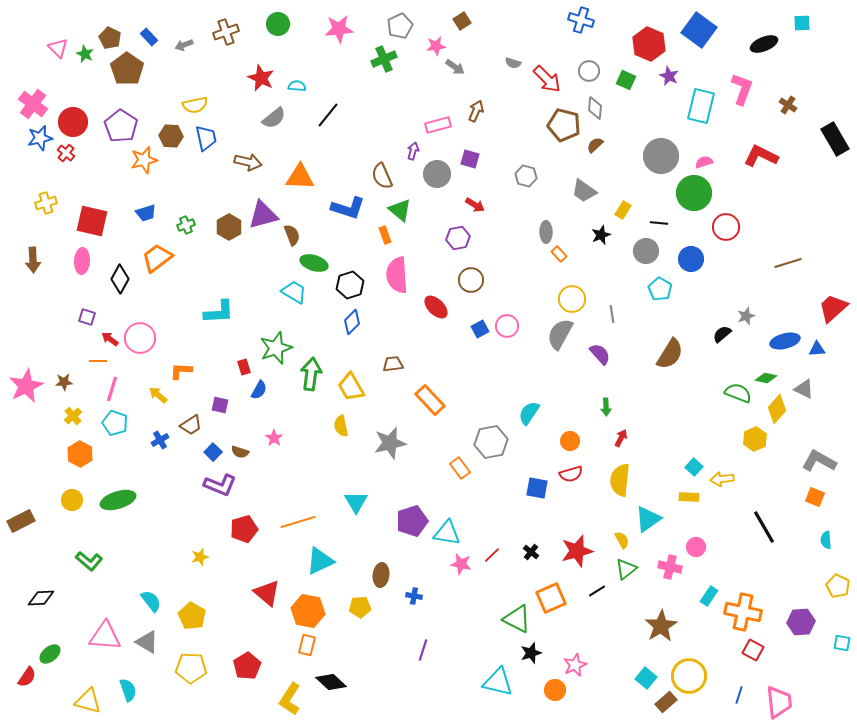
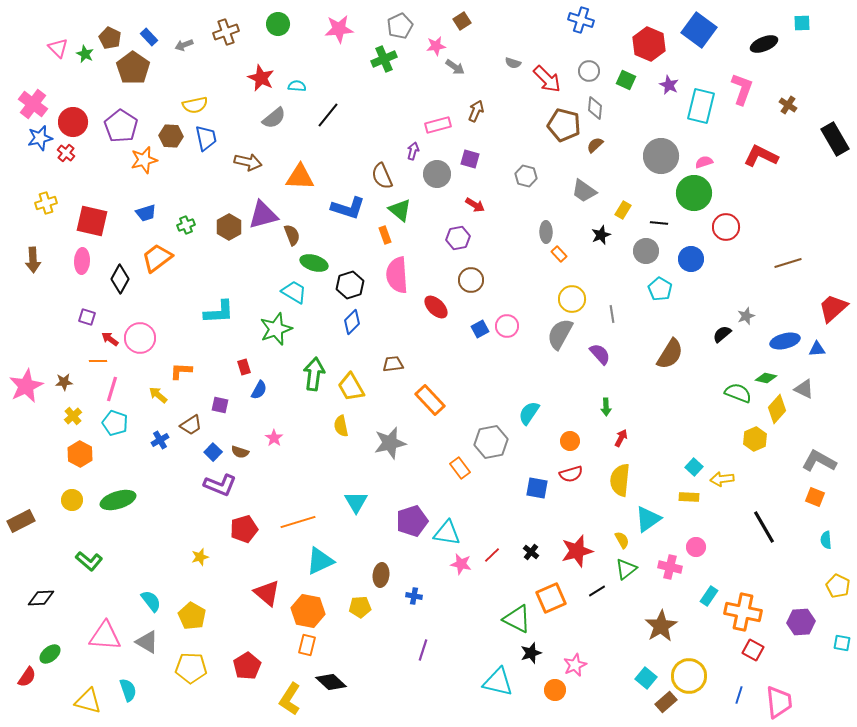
brown pentagon at (127, 69): moved 6 px right, 1 px up
purple star at (669, 76): moved 9 px down
green star at (276, 348): moved 19 px up
green arrow at (311, 374): moved 3 px right
